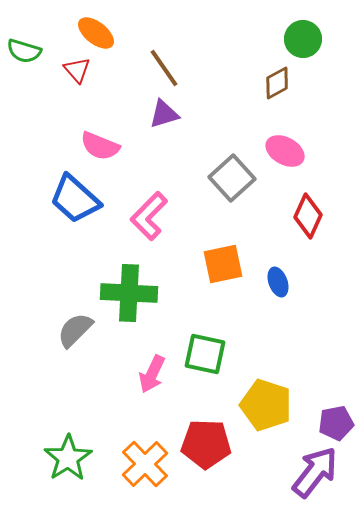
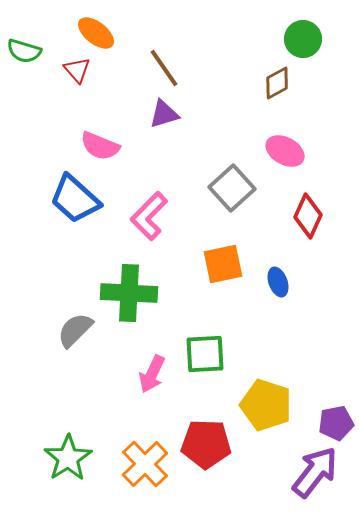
gray square: moved 10 px down
green square: rotated 15 degrees counterclockwise
